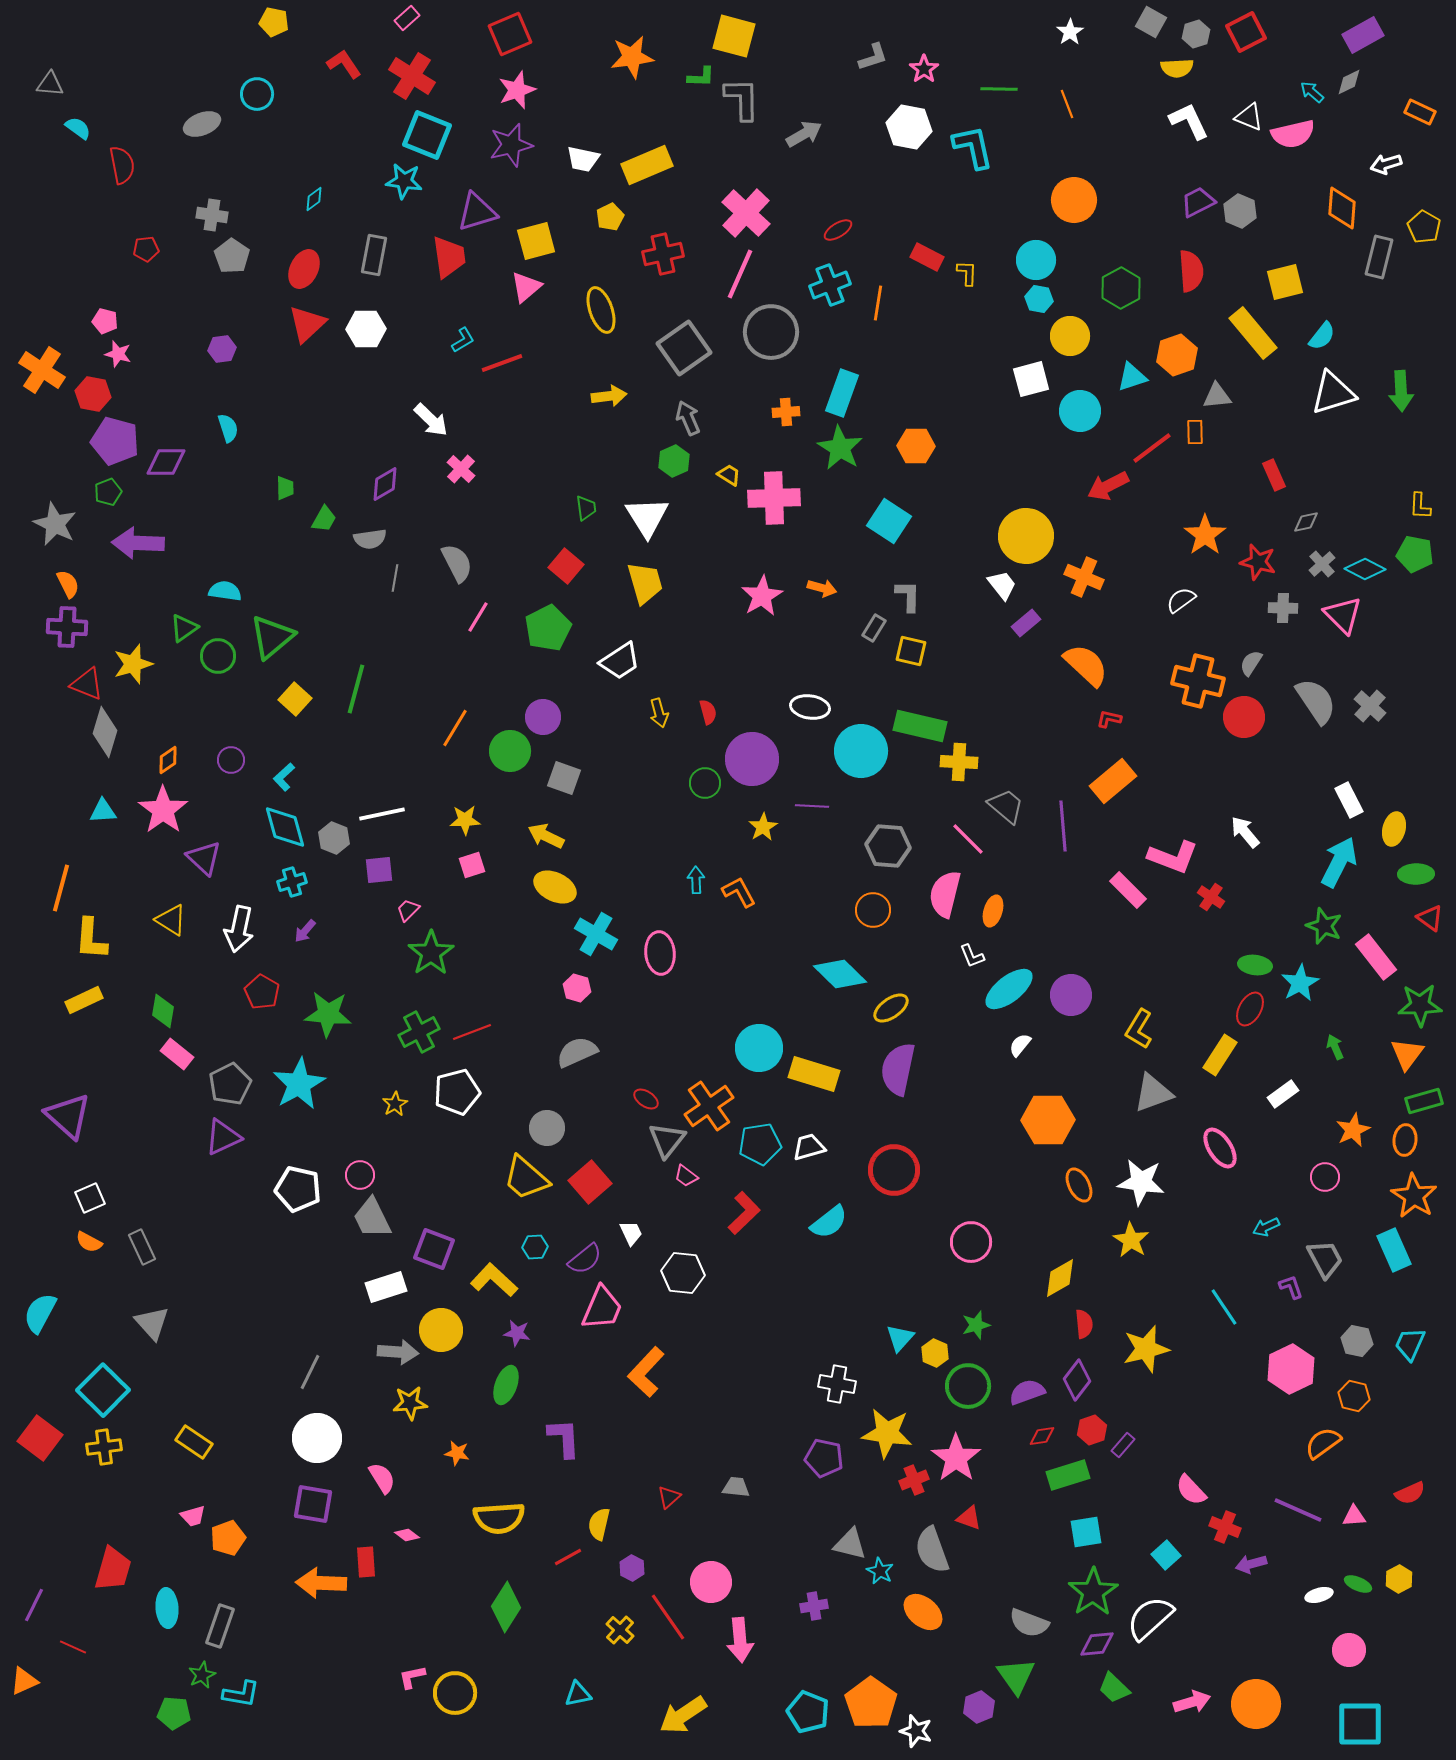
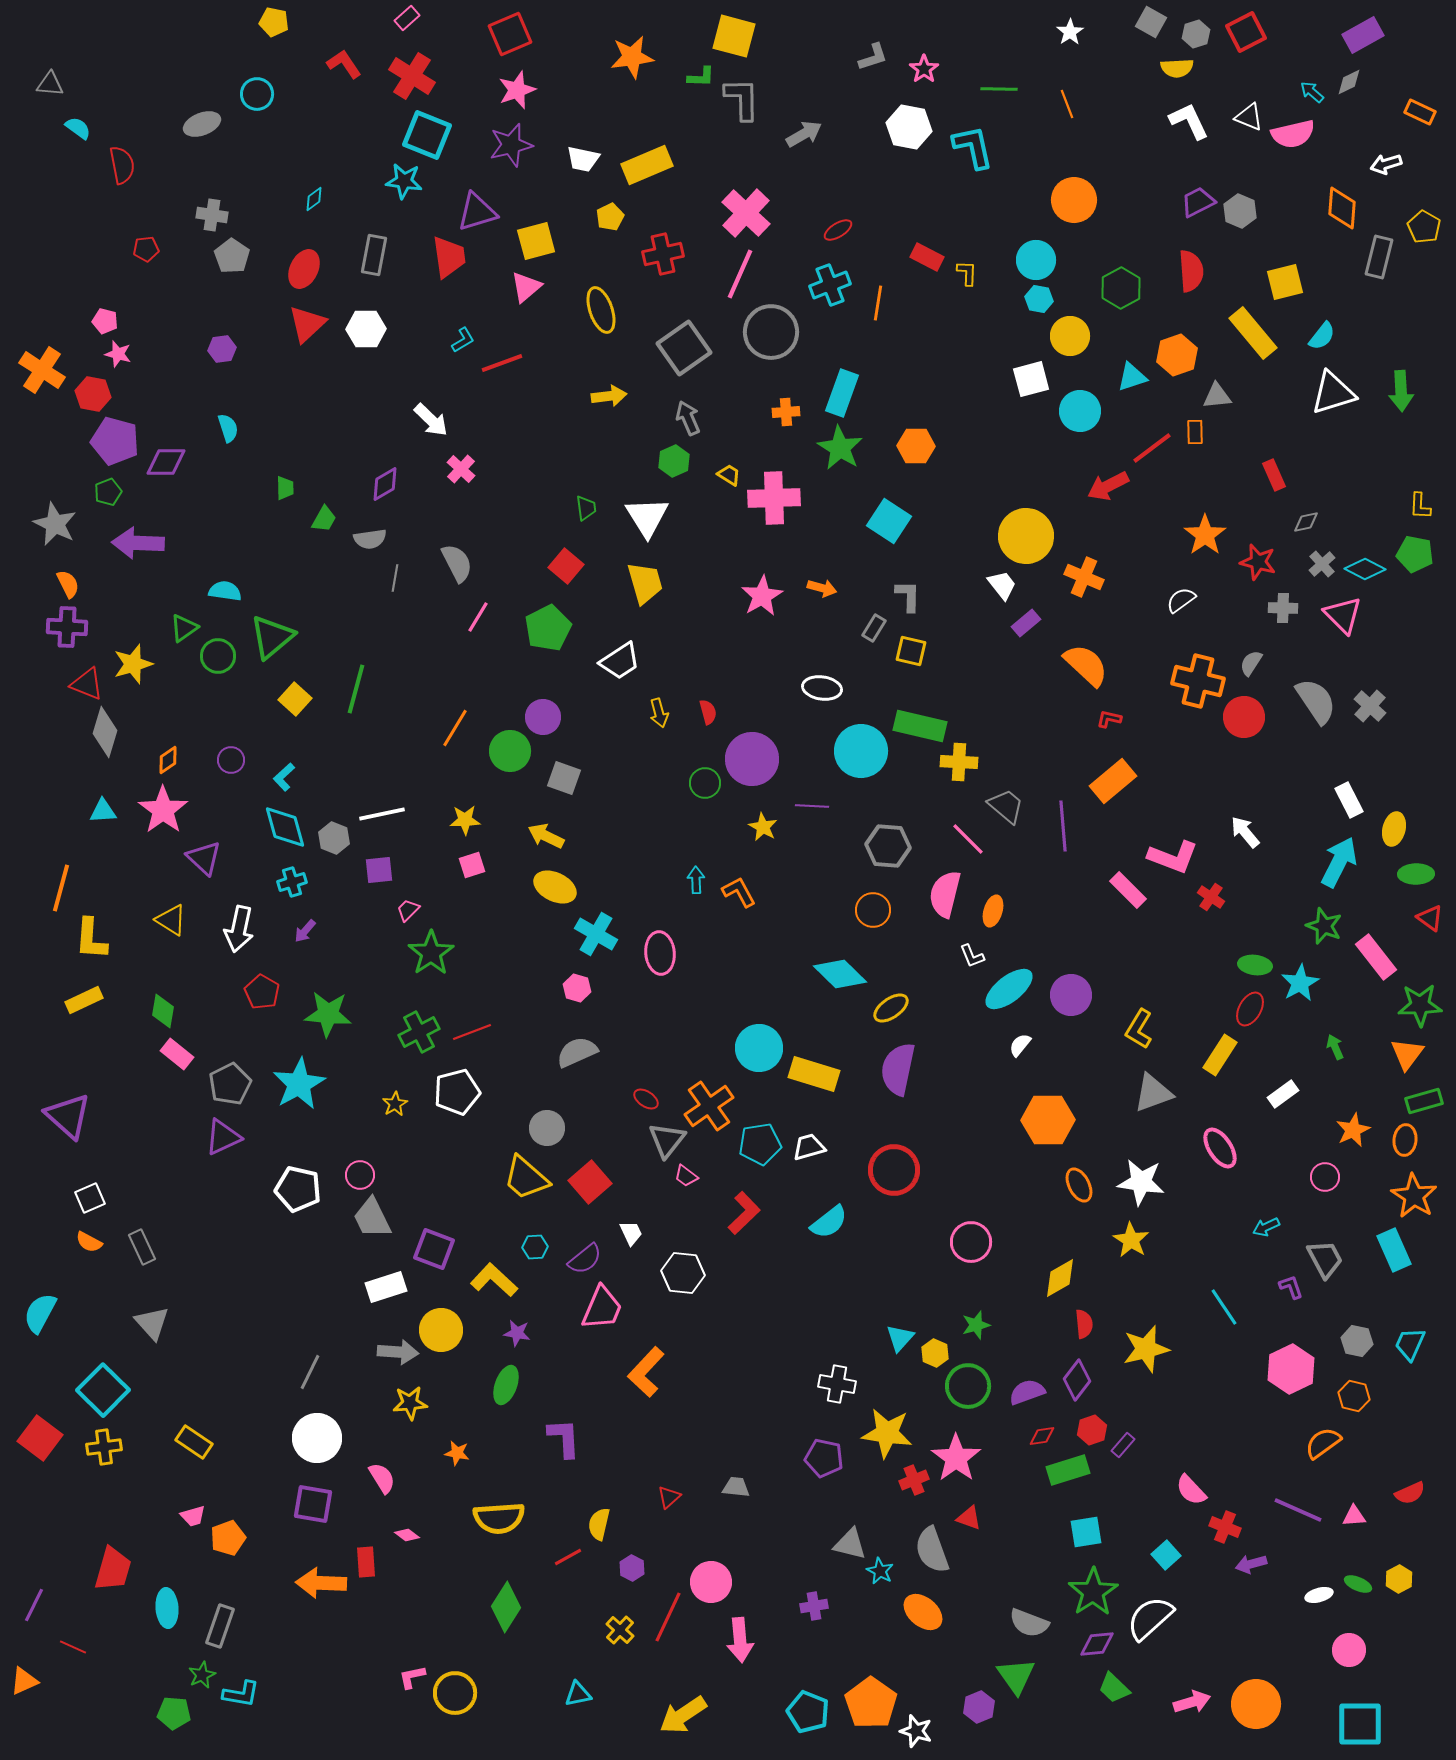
white ellipse at (810, 707): moved 12 px right, 19 px up
yellow star at (763, 827): rotated 12 degrees counterclockwise
green rectangle at (1068, 1475): moved 5 px up
red line at (668, 1617): rotated 60 degrees clockwise
